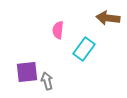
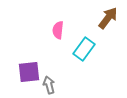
brown arrow: rotated 120 degrees clockwise
purple square: moved 2 px right
gray arrow: moved 2 px right, 4 px down
